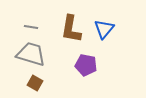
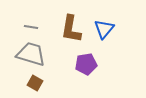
purple pentagon: moved 1 px up; rotated 20 degrees counterclockwise
